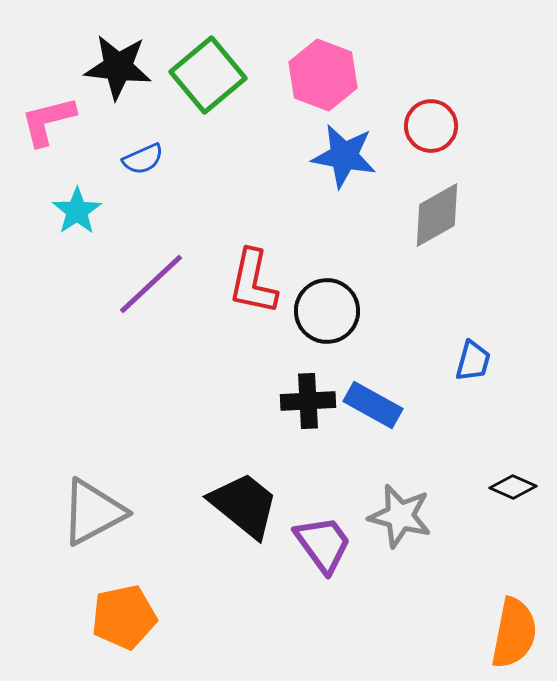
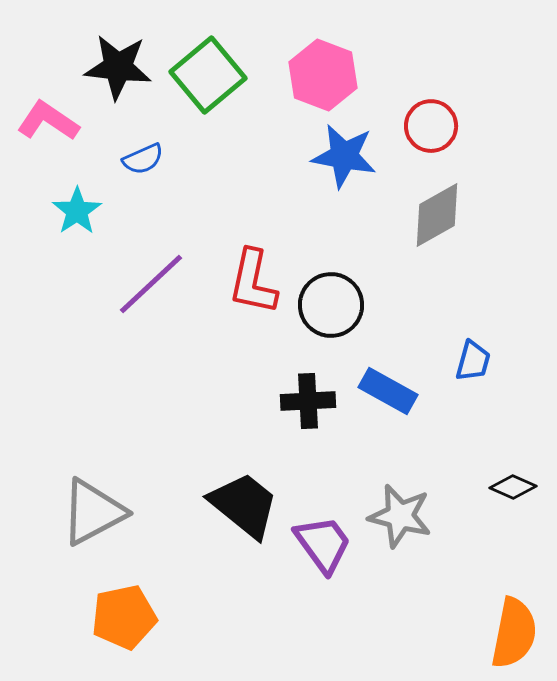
pink L-shape: rotated 48 degrees clockwise
black circle: moved 4 px right, 6 px up
blue rectangle: moved 15 px right, 14 px up
